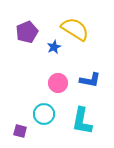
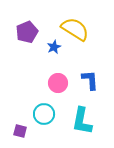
blue L-shape: rotated 105 degrees counterclockwise
